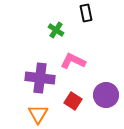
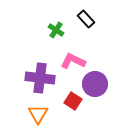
black rectangle: moved 6 px down; rotated 30 degrees counterclockwise
purple circle: moved 11 px left, 11 px up
